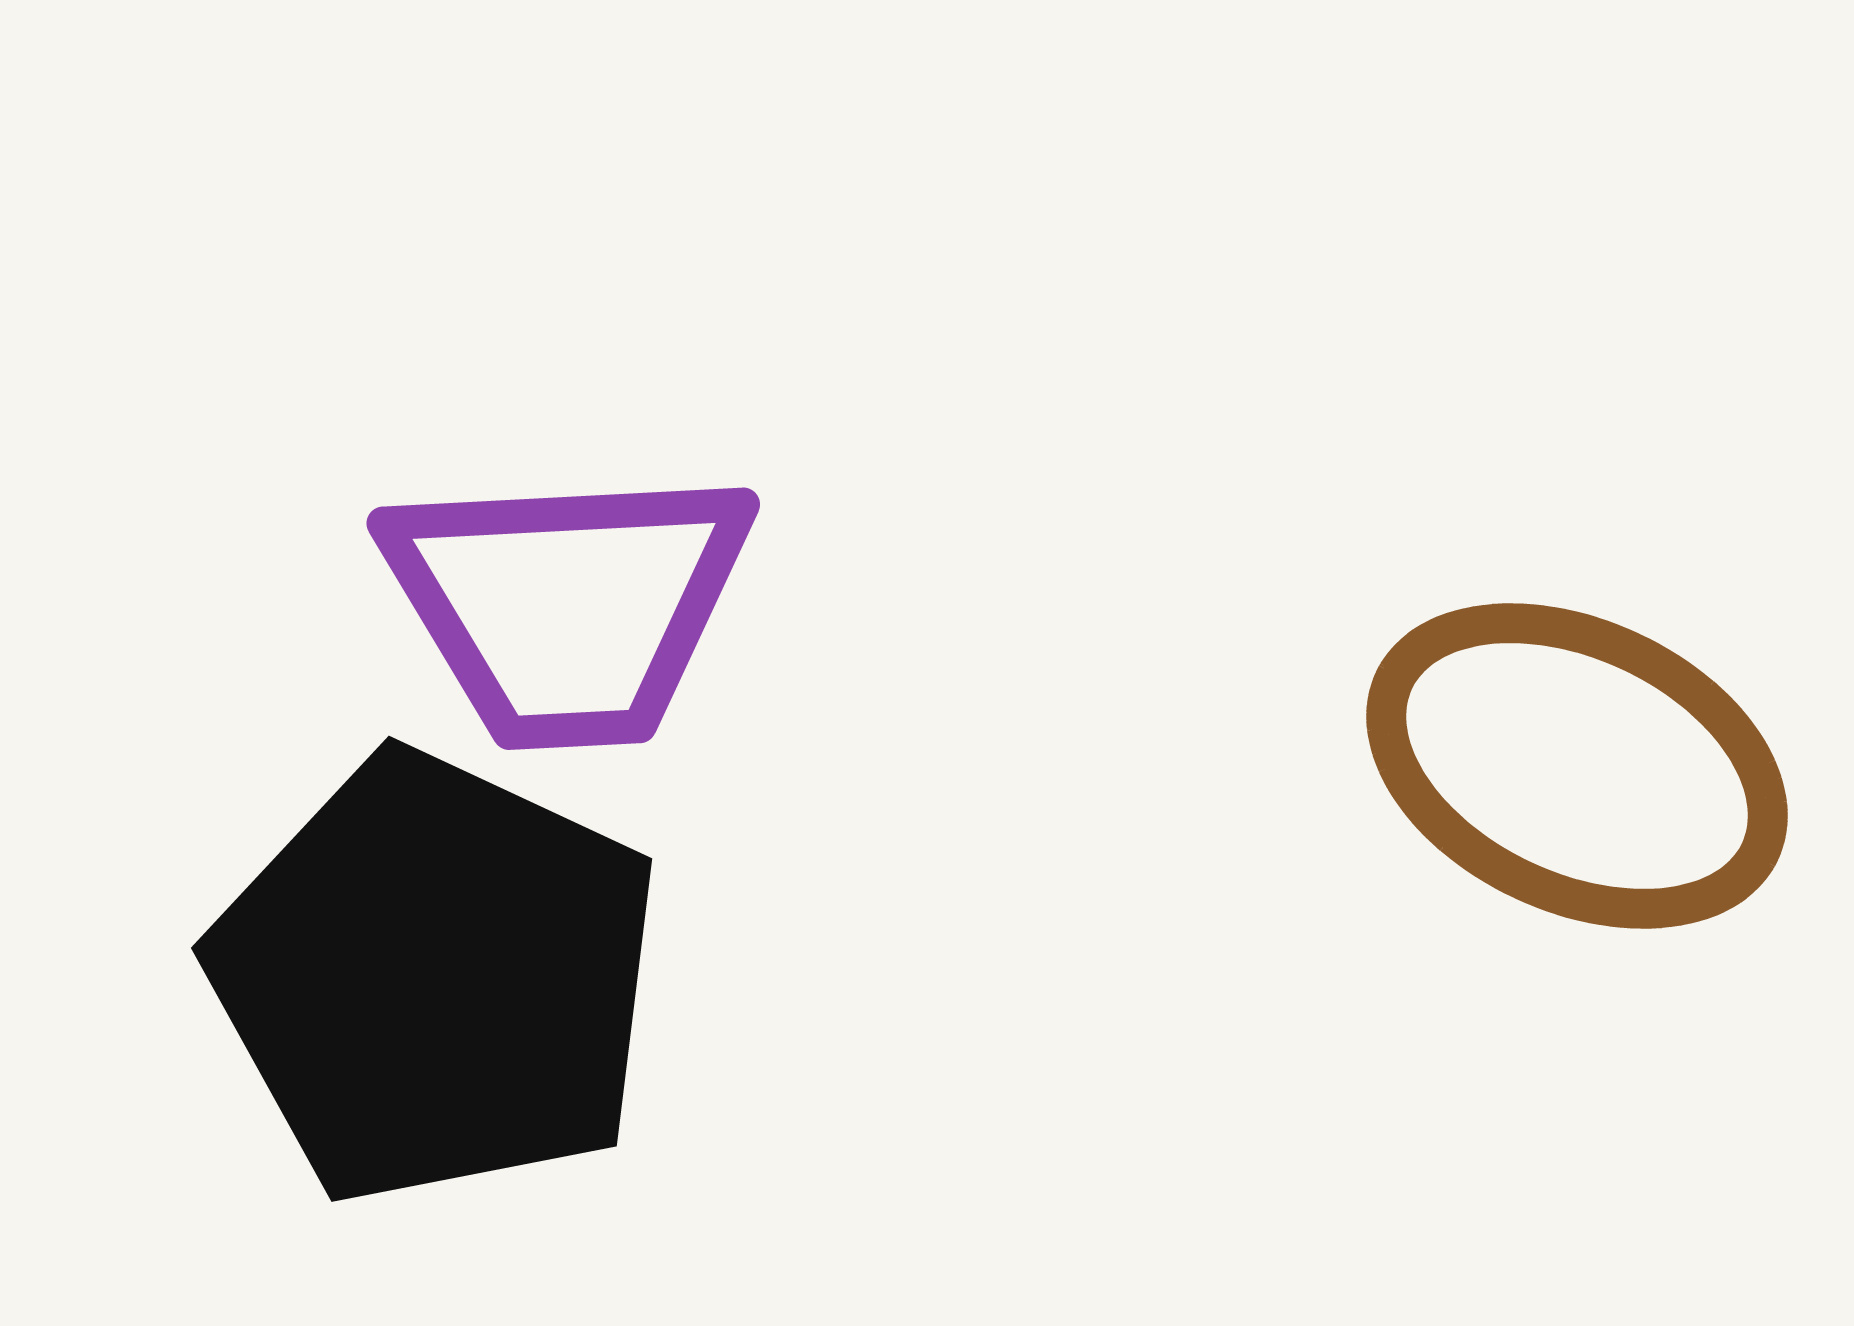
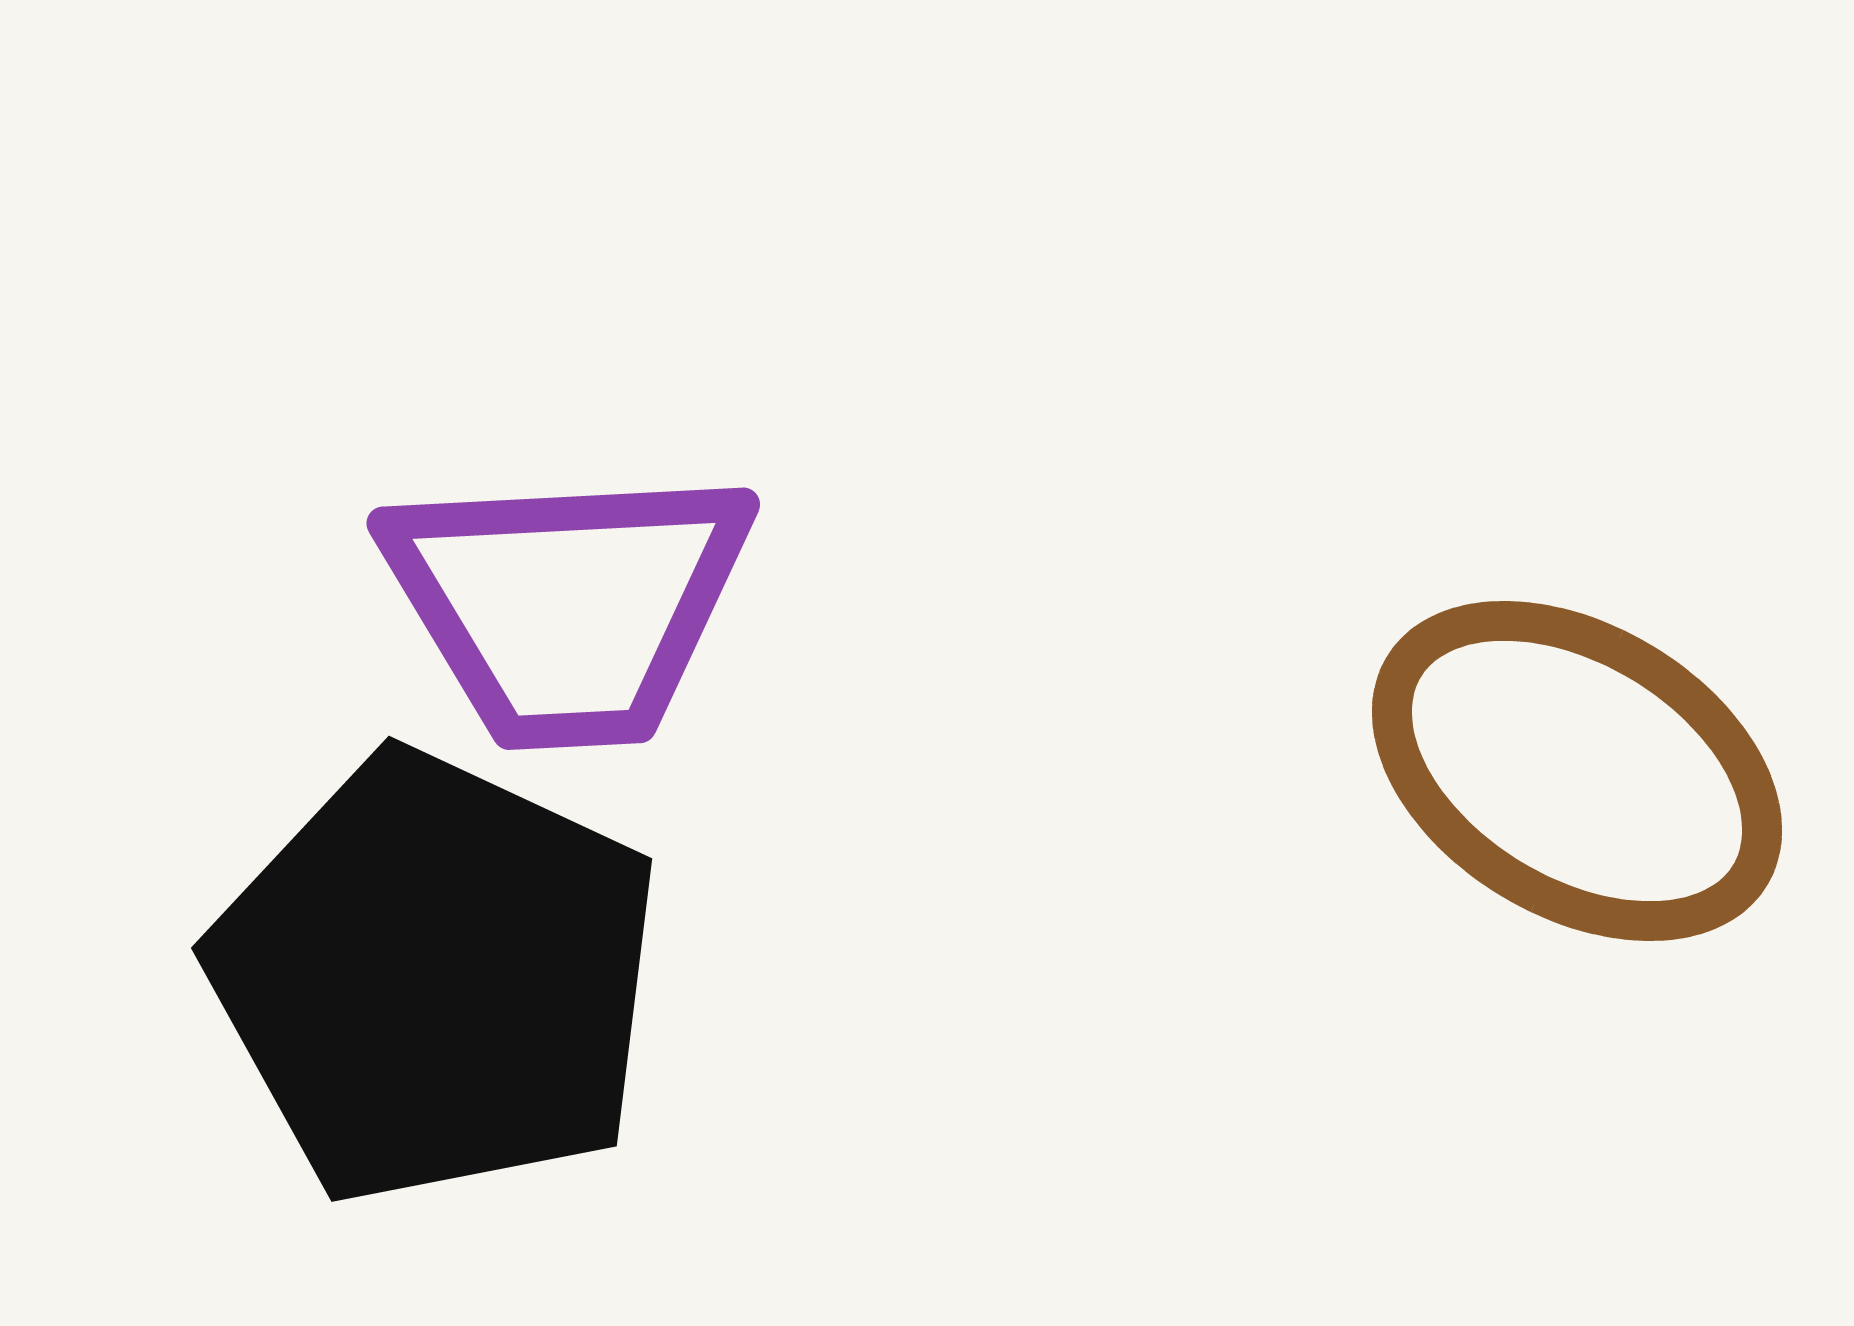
brown ellipse: moved 5 px down; rotated 6 degrees clockwise
